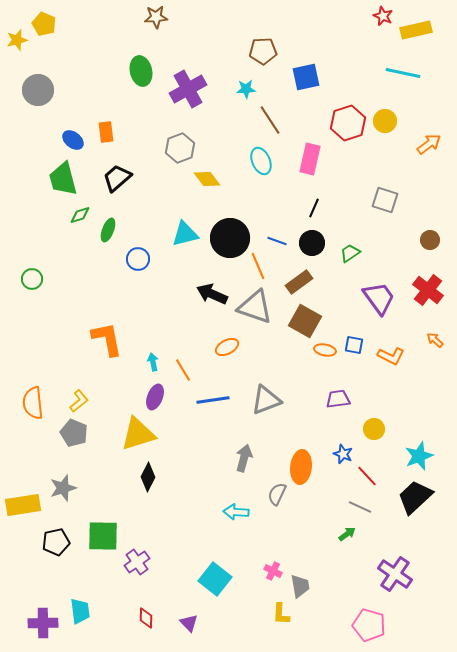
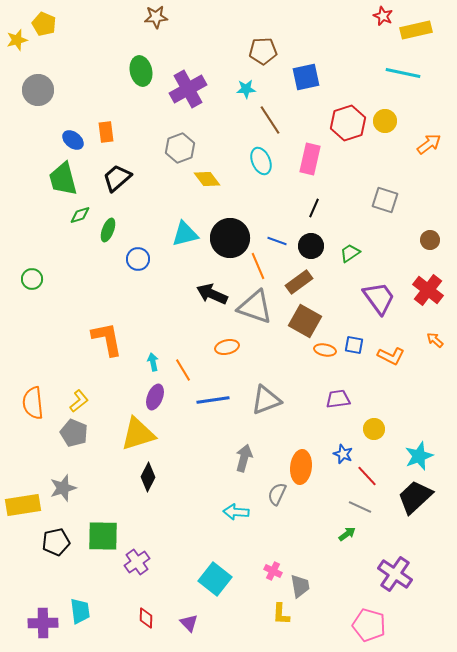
black circle at (312, 243): moved 1 px left, 3 px down
orange ellipse at (227, 347): rotated 15 degrees clockwise
